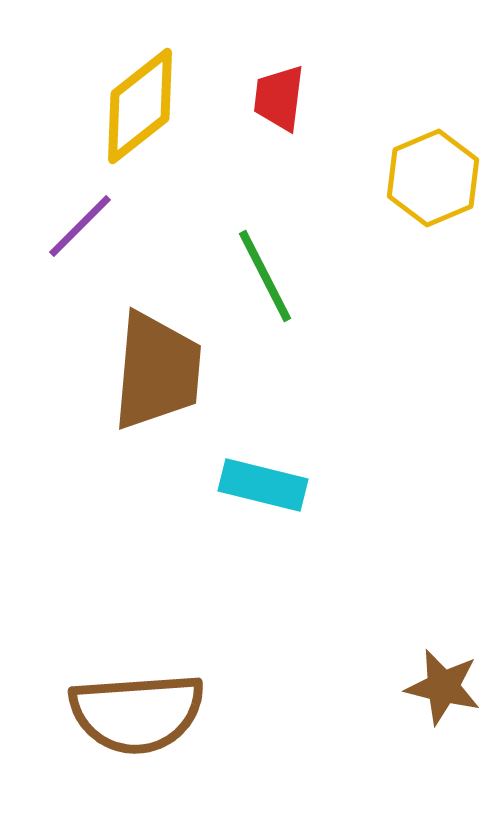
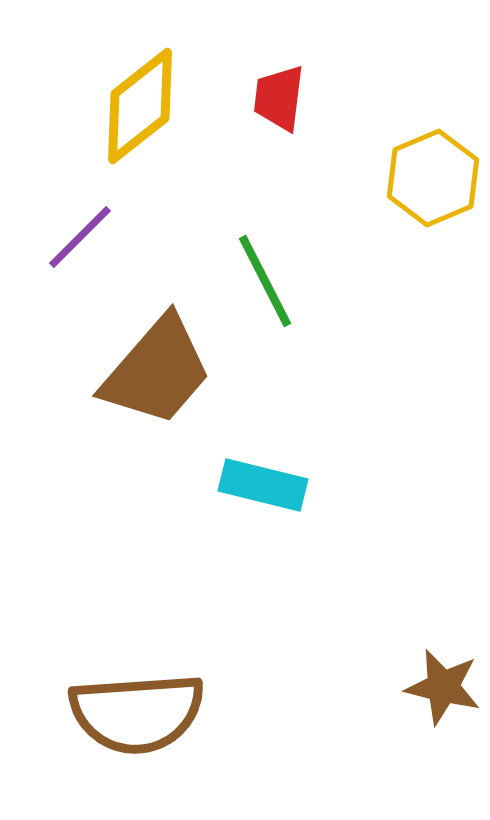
purple line: moved 11 px down
green line: moved 5 px down
brown trapezoid: rotated 36 degrees clockwise
